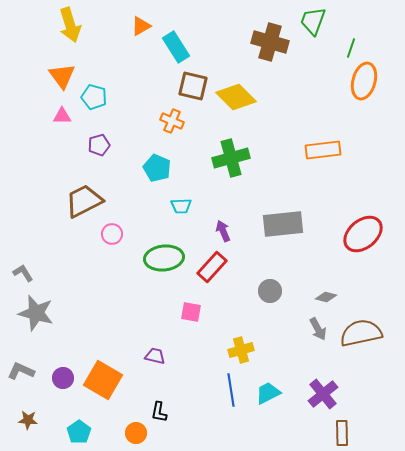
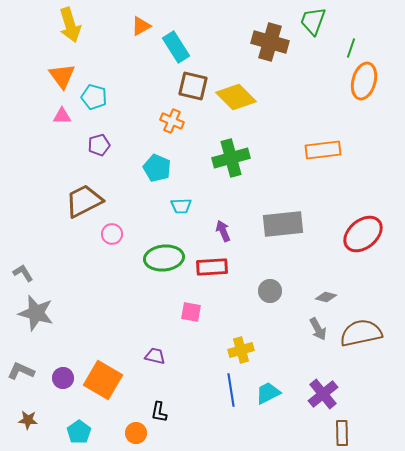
red rectangle at (212, 267): rotated 44 degrees clockwise
